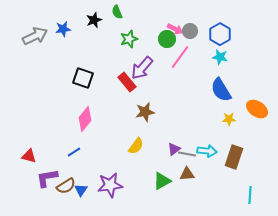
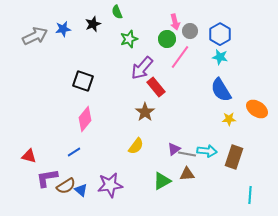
black star: moved 1 px left, 4 px down
pink arrow: moved 7 px up; rotated 49 degrees clockwise
black square: moved 3 px down
red rectangle: moved 29 px right, 5 px down
brown star: rotated 24 degrees counterclockwise
blue triangle: rotated 24 degrees counterclockwise
